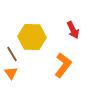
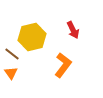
yellow hexagon: rotated 16 degrees counterclockwise
brown line: rotated 21 degrees counterclockwise
